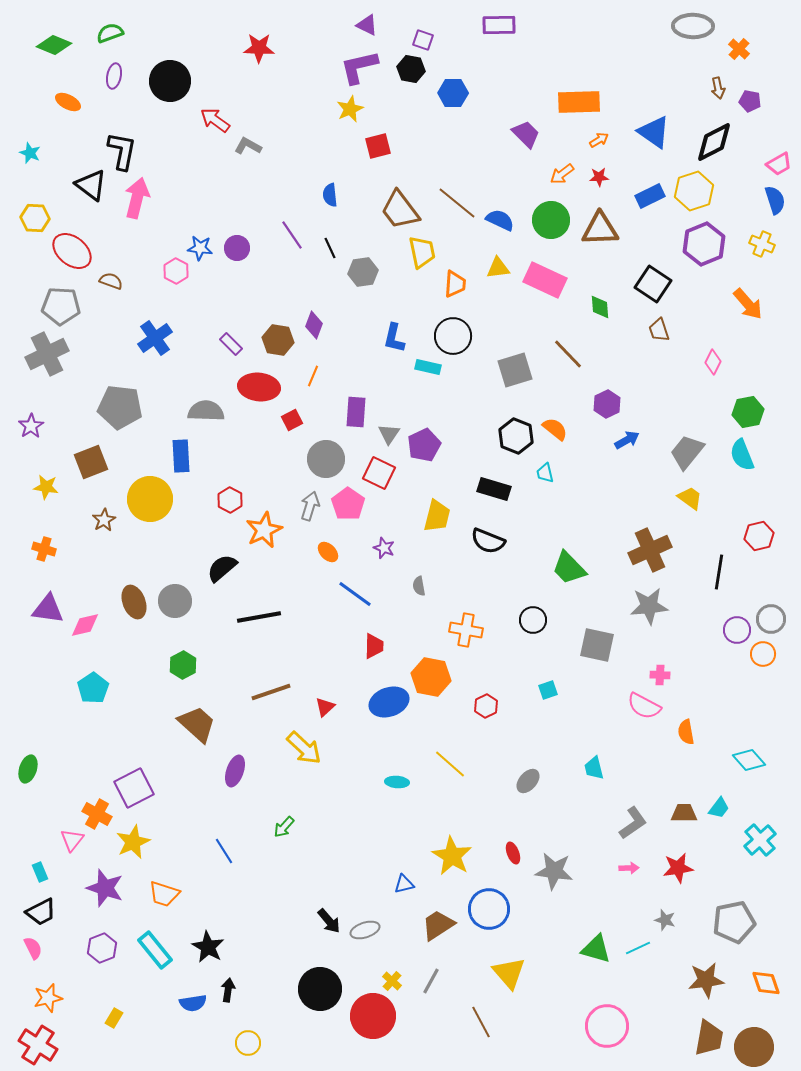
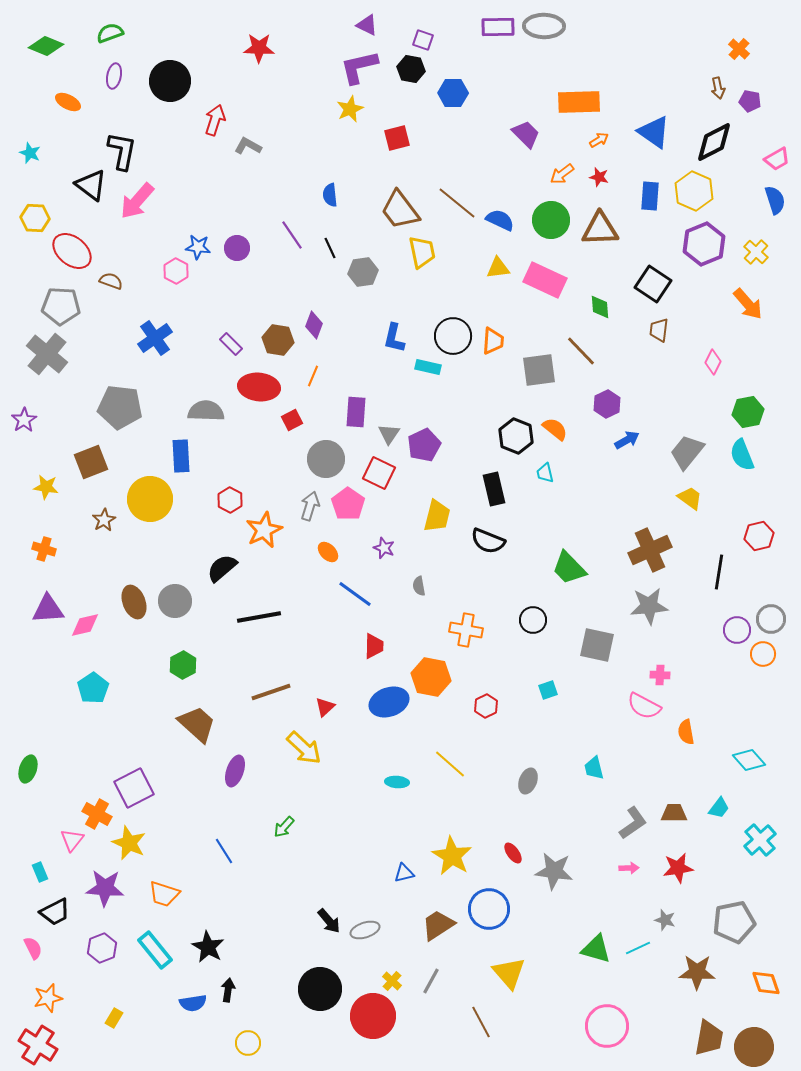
purple rectangle at (499, 25): moved 1 px left, 2 px down
gray ellipse at (693, 26): moved 149 px left
green diamond at (54, 45): moved 8 px left, 1 px down
red arrow at (215, 120): rotated 72 degrees clockwise
red square at (378, 146): moved 19 px right, 8 px up
pink trapezoid at (779, 164): moved 2 px left, 5 px up
red star at (599, 177): rotated 18 degrees clockwise
yellow hexagon at (694, 191): rotated 18 degrees counterclockwise
blue rectangle at (650, 196): rotated 60 degrees counterclockwise
pink arrow at (137, 198): moved 3 px down; rotated 153 degrees counterclockwise
yellow cross at (762, 244): moved 6 px left, 8 px down; rotated 20 degrees clockwise
blue star at (200, 248): moved 2 px left, 1 px up
orange trapezoid at (455, 284): moved 38 px right, 57 px down
brown trapezoid at (659, 330): rotated 25 degrees clockwise
gray cross at (47, 354): rotated 24 degrees counterclockwise
brown line at (568, 354): moved 13 px right, 3 px up
gray square at (515, 370): moved 24 px right; rotated 9 degrees clockwise
purple star at (31, 426): moved 7 px left, 6 px up
black rectangle at (494, 489): rotated 60 degrees clockwise
purple triangle at (48, 609): rotated 12 degrees counterclockwise
gray ellipse at (528, 781): rotated 20 degrees counterclockwise
brown trapezoid at (684, 813): moved 10 px left
yellow star at (133, 842): moved 4 px left, 1 px down; rotated 24 degrees counterclockwise
red ellipse at (513, 853): rotated 15 degrees counterclockwise
blue triangle at (404, 884): moved 11 px up
purple star at (105, 888): rotated 15 degrees counterclockwise
black trapezoid at (41, 912): moved 14 px right
brown star at (706, 980): moved 9 px left, 8 px up; rotated 9 degrees clockwise
